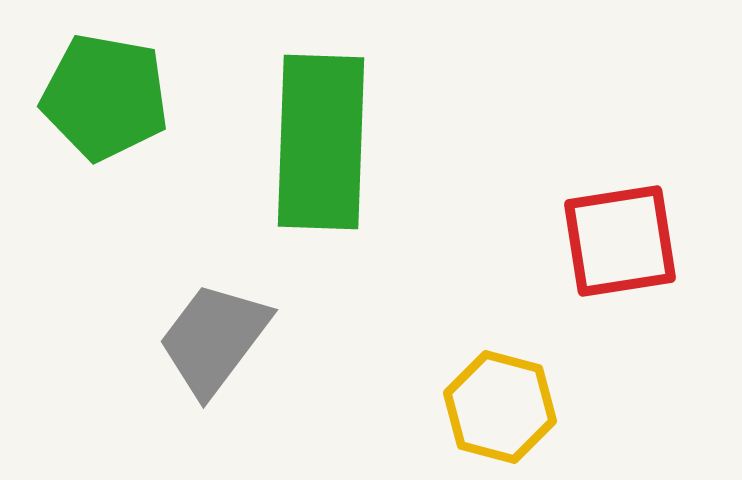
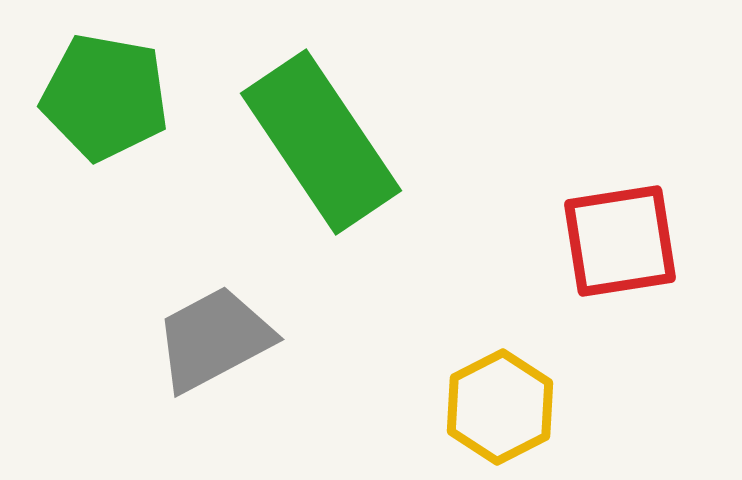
green rectangle: rotated 36 degrees counterclockwise
gray trapezoid: rotated 25 degrees clockwise
yellow hexagon: rotated 18 degrees clockwise
